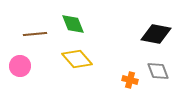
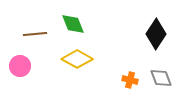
black diamond: rotated 68 degrees counterclockwise
yellow diamond: rotated 20 degrees counterclockwise
gray diamond: moved 3 px right, 7 px down
